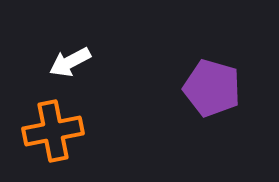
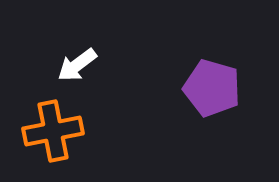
white arrow: moved 7 px right, 3 px down; rotated 9 degrees counterclockwise
